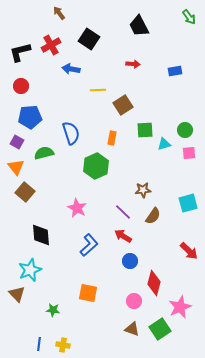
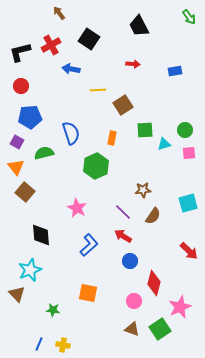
blue line at (39, 344): rotated 16 degrees clockwise
